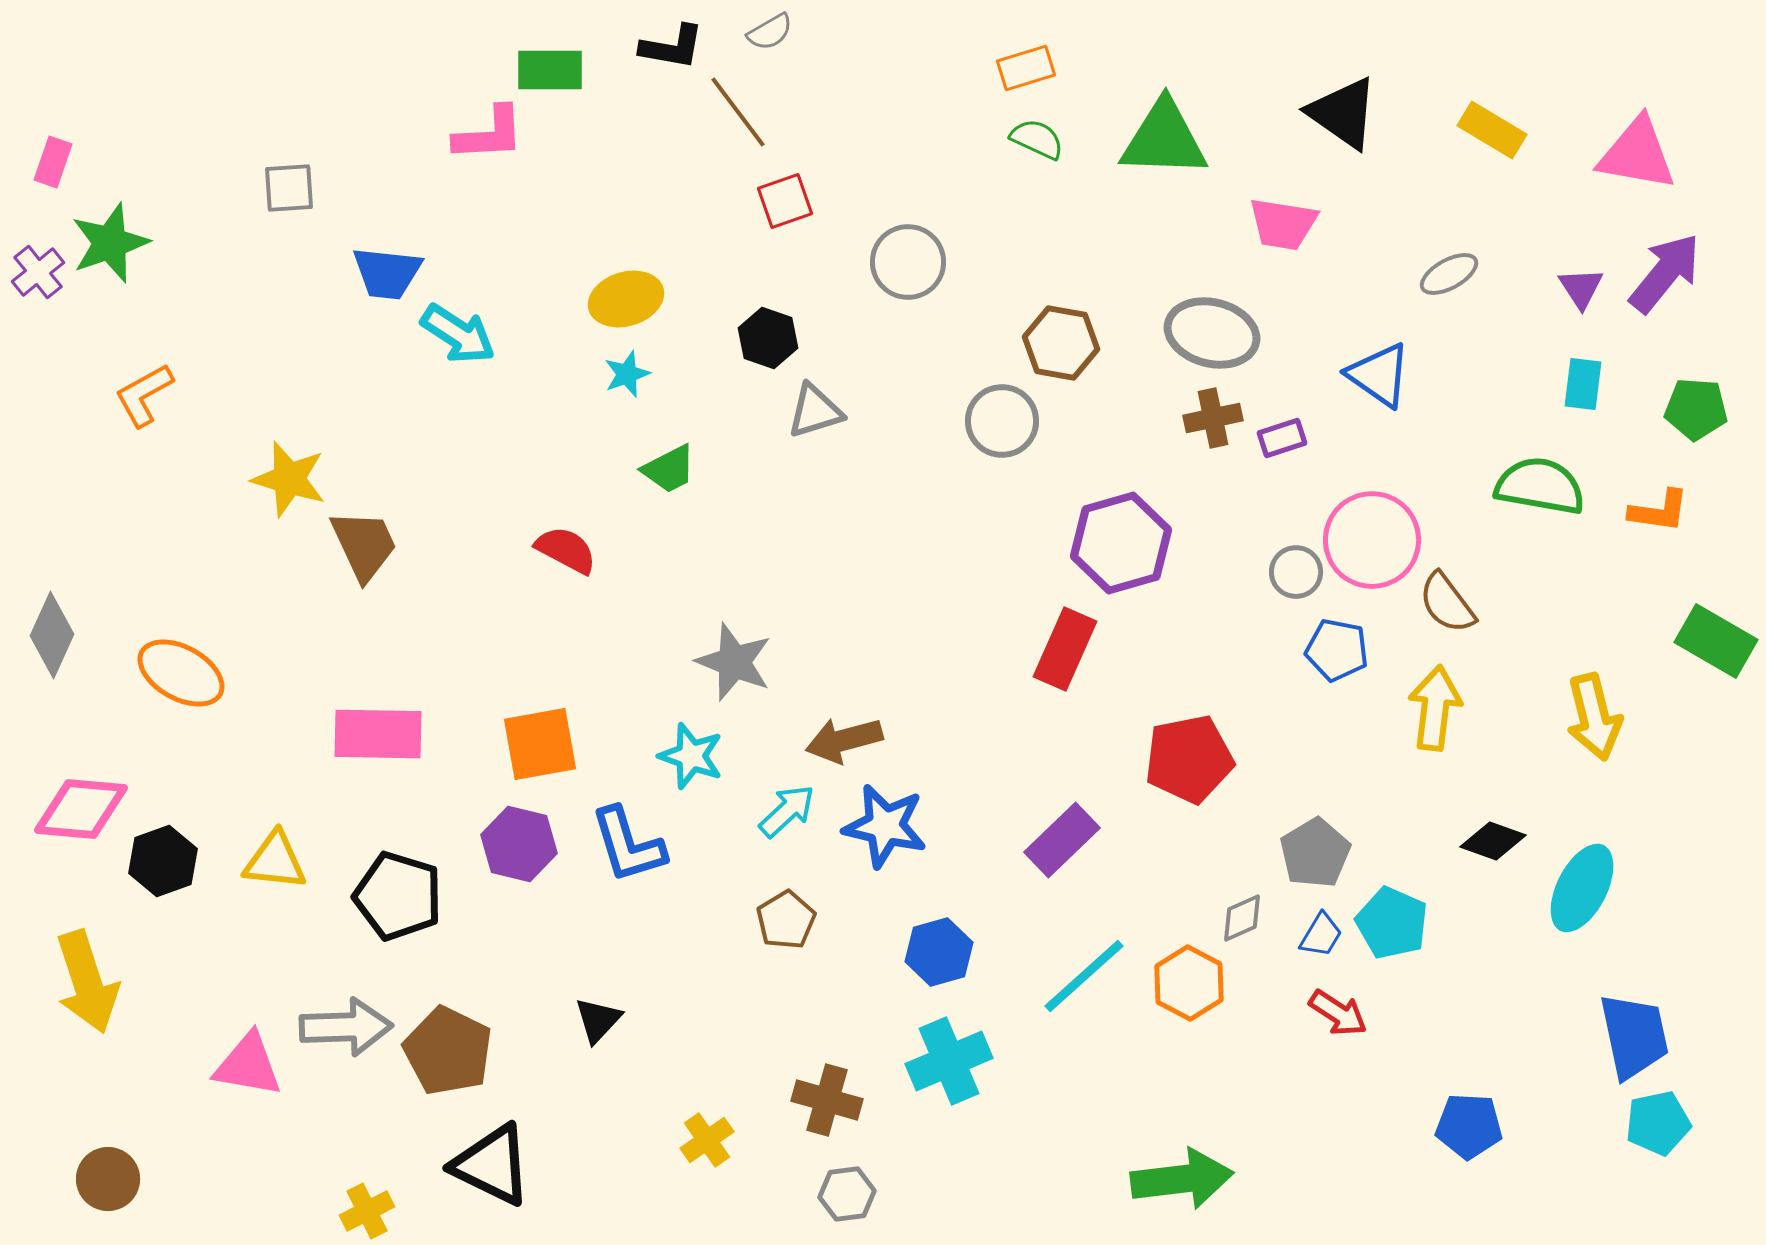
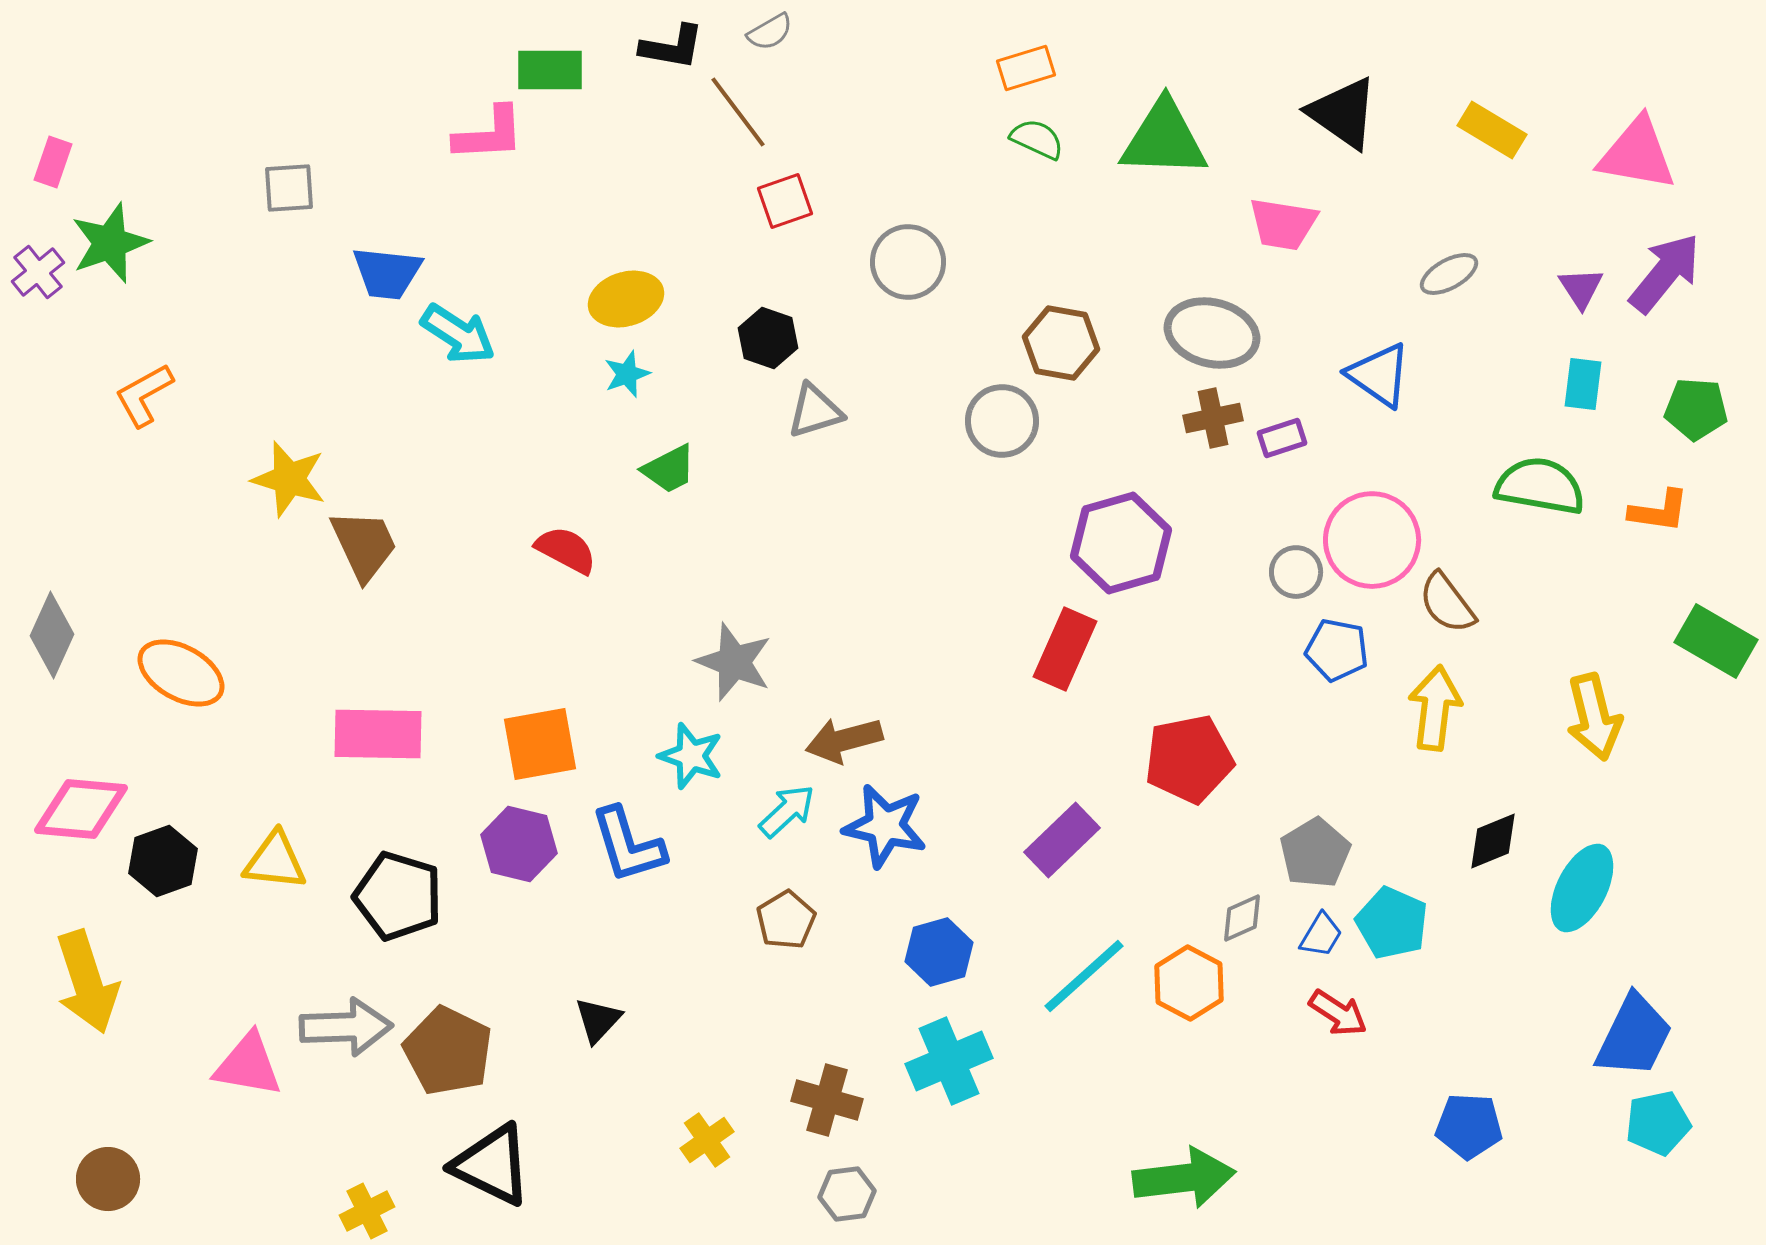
black diamond at (1493, 841): rotated 42 degrees counterclockwise
blue trapezoid at (1634, 1036): rotated 38 degrees clockwise
green arrow at (1182, 1179): moved 2 px right, 1 px up
